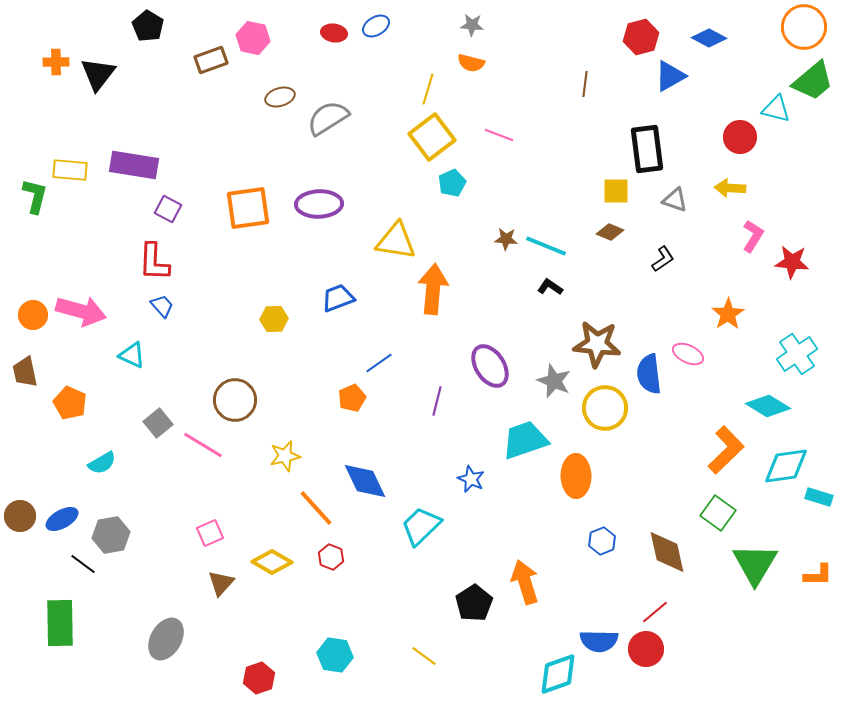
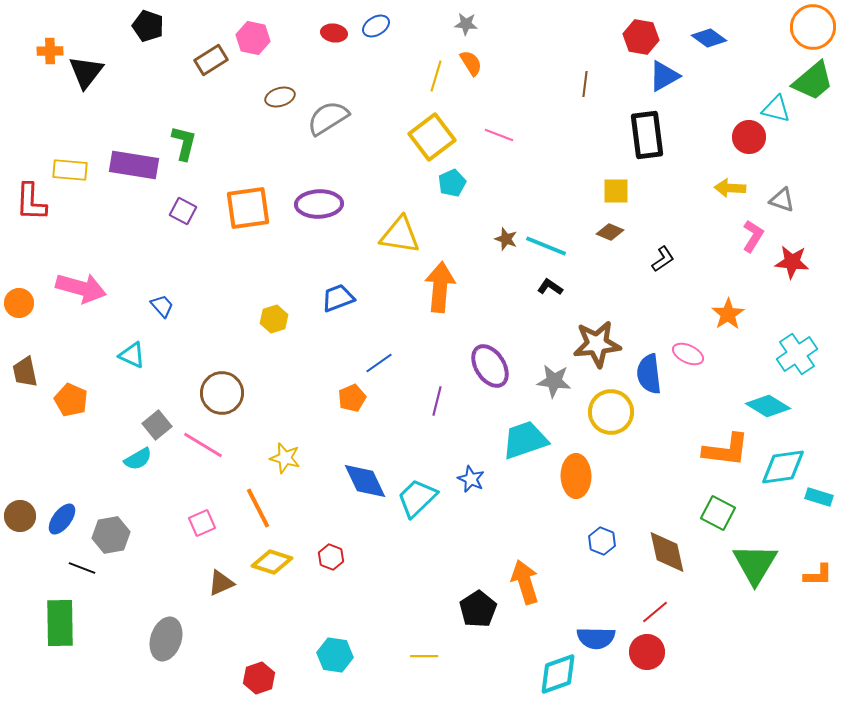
gray star at (472, 25): moved 6 px left, 1 px up
black pentagon at (148, 26): rotated 12 degrees counterclockwise
orange circle at (804, 27): moved 9 px right
red hexagon at (641, 37): rotated 24 degrees clockwise
blue diamond at (709, 38): rotated 8 degrees clockwise
brown rectangle at (211, 60): rotated 12 degrees counterclockwise
orange cross at (56, 62): moved 6 px left, 11 px up
orange semicircle at (471, 63): rotated 136 degrees counterclockwise
black triangle at (98, 74): moved 12 px left, 2 px up
blue triangle at (670, 76): moved 6 px left
yellow line at (428, 89): moved 8 px right, 13 px up
red circle at (740, 137): moved 9 px right
black rectangle at (647, 149): moved 14 px up
green L-shape at (35, 196): moved 149 px right, 53 px up
gray triangle at (675, 200): moved 107 px right
purple square at (168, 209): moved 15 px right, 2 px down
brown star at (506, 239): rotated 15 degrees clockwise
yellow triangle at (396, 241): moved 4 px right, 6 px up
red L-shape at (154, 262): moved 123 px left, 60 px up
orange arrow at (433, 289): moved 7 px right, 2 px up
pink arrow at (81, 311): moved 23 px up
orange circle at (33, 315): moved 14 px left, 12 px up
yellow hexagon at (274, 319): rotated 16 degrees counterclockwise
brown star at (597, 344): rotated 12 degrees counterclockwise
gray star at (554, 381): rotated 16 degrees counterclockwise
brown circle at (235, 400): moved 13 px left, 7 px up
orange pentagon at (70, 403): moved 1 px right, 3 px up
yellow circle at (605, 408): moved 6 px right, 4 px down
gray square at (158, 423): moved 1 px left, 2 px down
orange L-shape at (726, 450): rotated 51 degrees clockwise
yellow star at (285, 456): moved 2 px down; rotated 28 degrees clockwise
cyan semicircle at (102, 463): moved 36 px right, 4 px up
cyan diamond at (786, 466): moved 3 px left, 1 px down
orange line at (316, 508): moved 58 px left; rotated 15 degrees clockwise
green square at (718, 513): rotated 8 degrees counterclockwise
blue ellipse at (62, 519): rotated 24 degrees counterclockwise
cyan trapezoid at (421, 526): moved 4 px left, 28 px up
pink square at (210, 533): moved 8 px left, 10 px up
blue hexagon at (602, 541): rotated 16 degrees counterclockwise
yellow diamond at (272, 562): rotated 12 degrees counterclockwise
black line at (83, 564): moved 1 px left, 4 px down; rotated 16 degrees counterclockwise
brown triangle at (221, 583): rotated 24 degrees clockwise
black pentagon at (474, 603): moved 4 px right, 6 px down
gray ellipse at (166, 639): rotated 12 degrees counterclockwise
blue semicircle at (599, 641): moved 3 px left, 3 px up
red circle at (646, 649): moved 1 px right, 3 px down
yellow line at (424, 656): rotated 36 degrees counterclockwise
